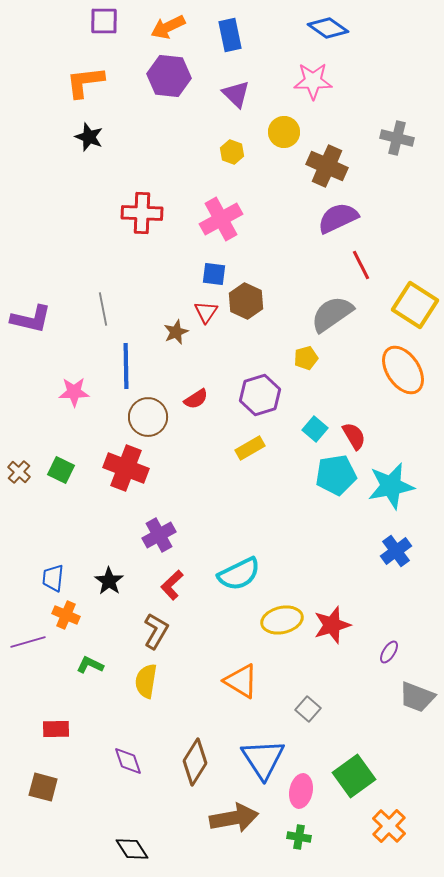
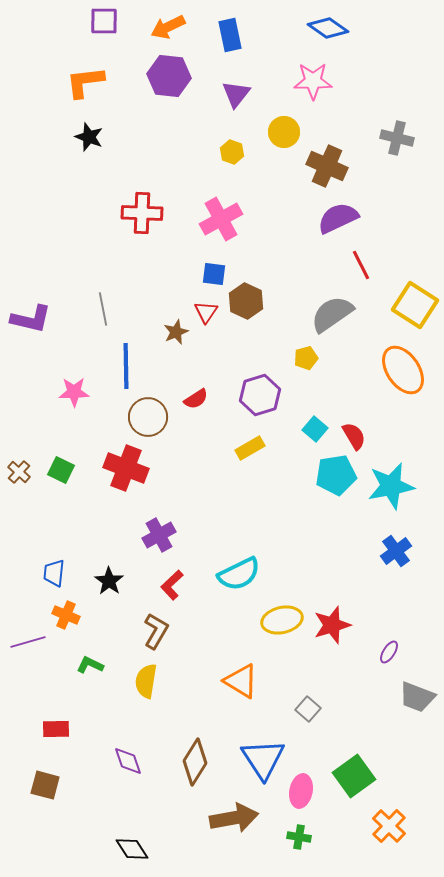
purple triangle at (236, 94): rotated 24 degrees clockwise
blue trapezoid at (53, 578): moved 1 px right, 5 px up
brown square at (43, 787): moved 2 px right, 2 px up
